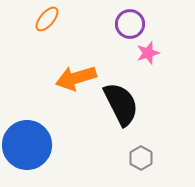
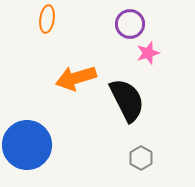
orange ellipse: rotated 32 degrees counterclockwise
black semicircle: moved 6 px right, 4 px up
